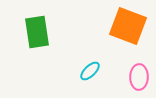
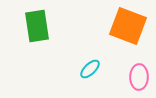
green rectangle: moved 6 px up
cyan ellipse: moved 2 px up
